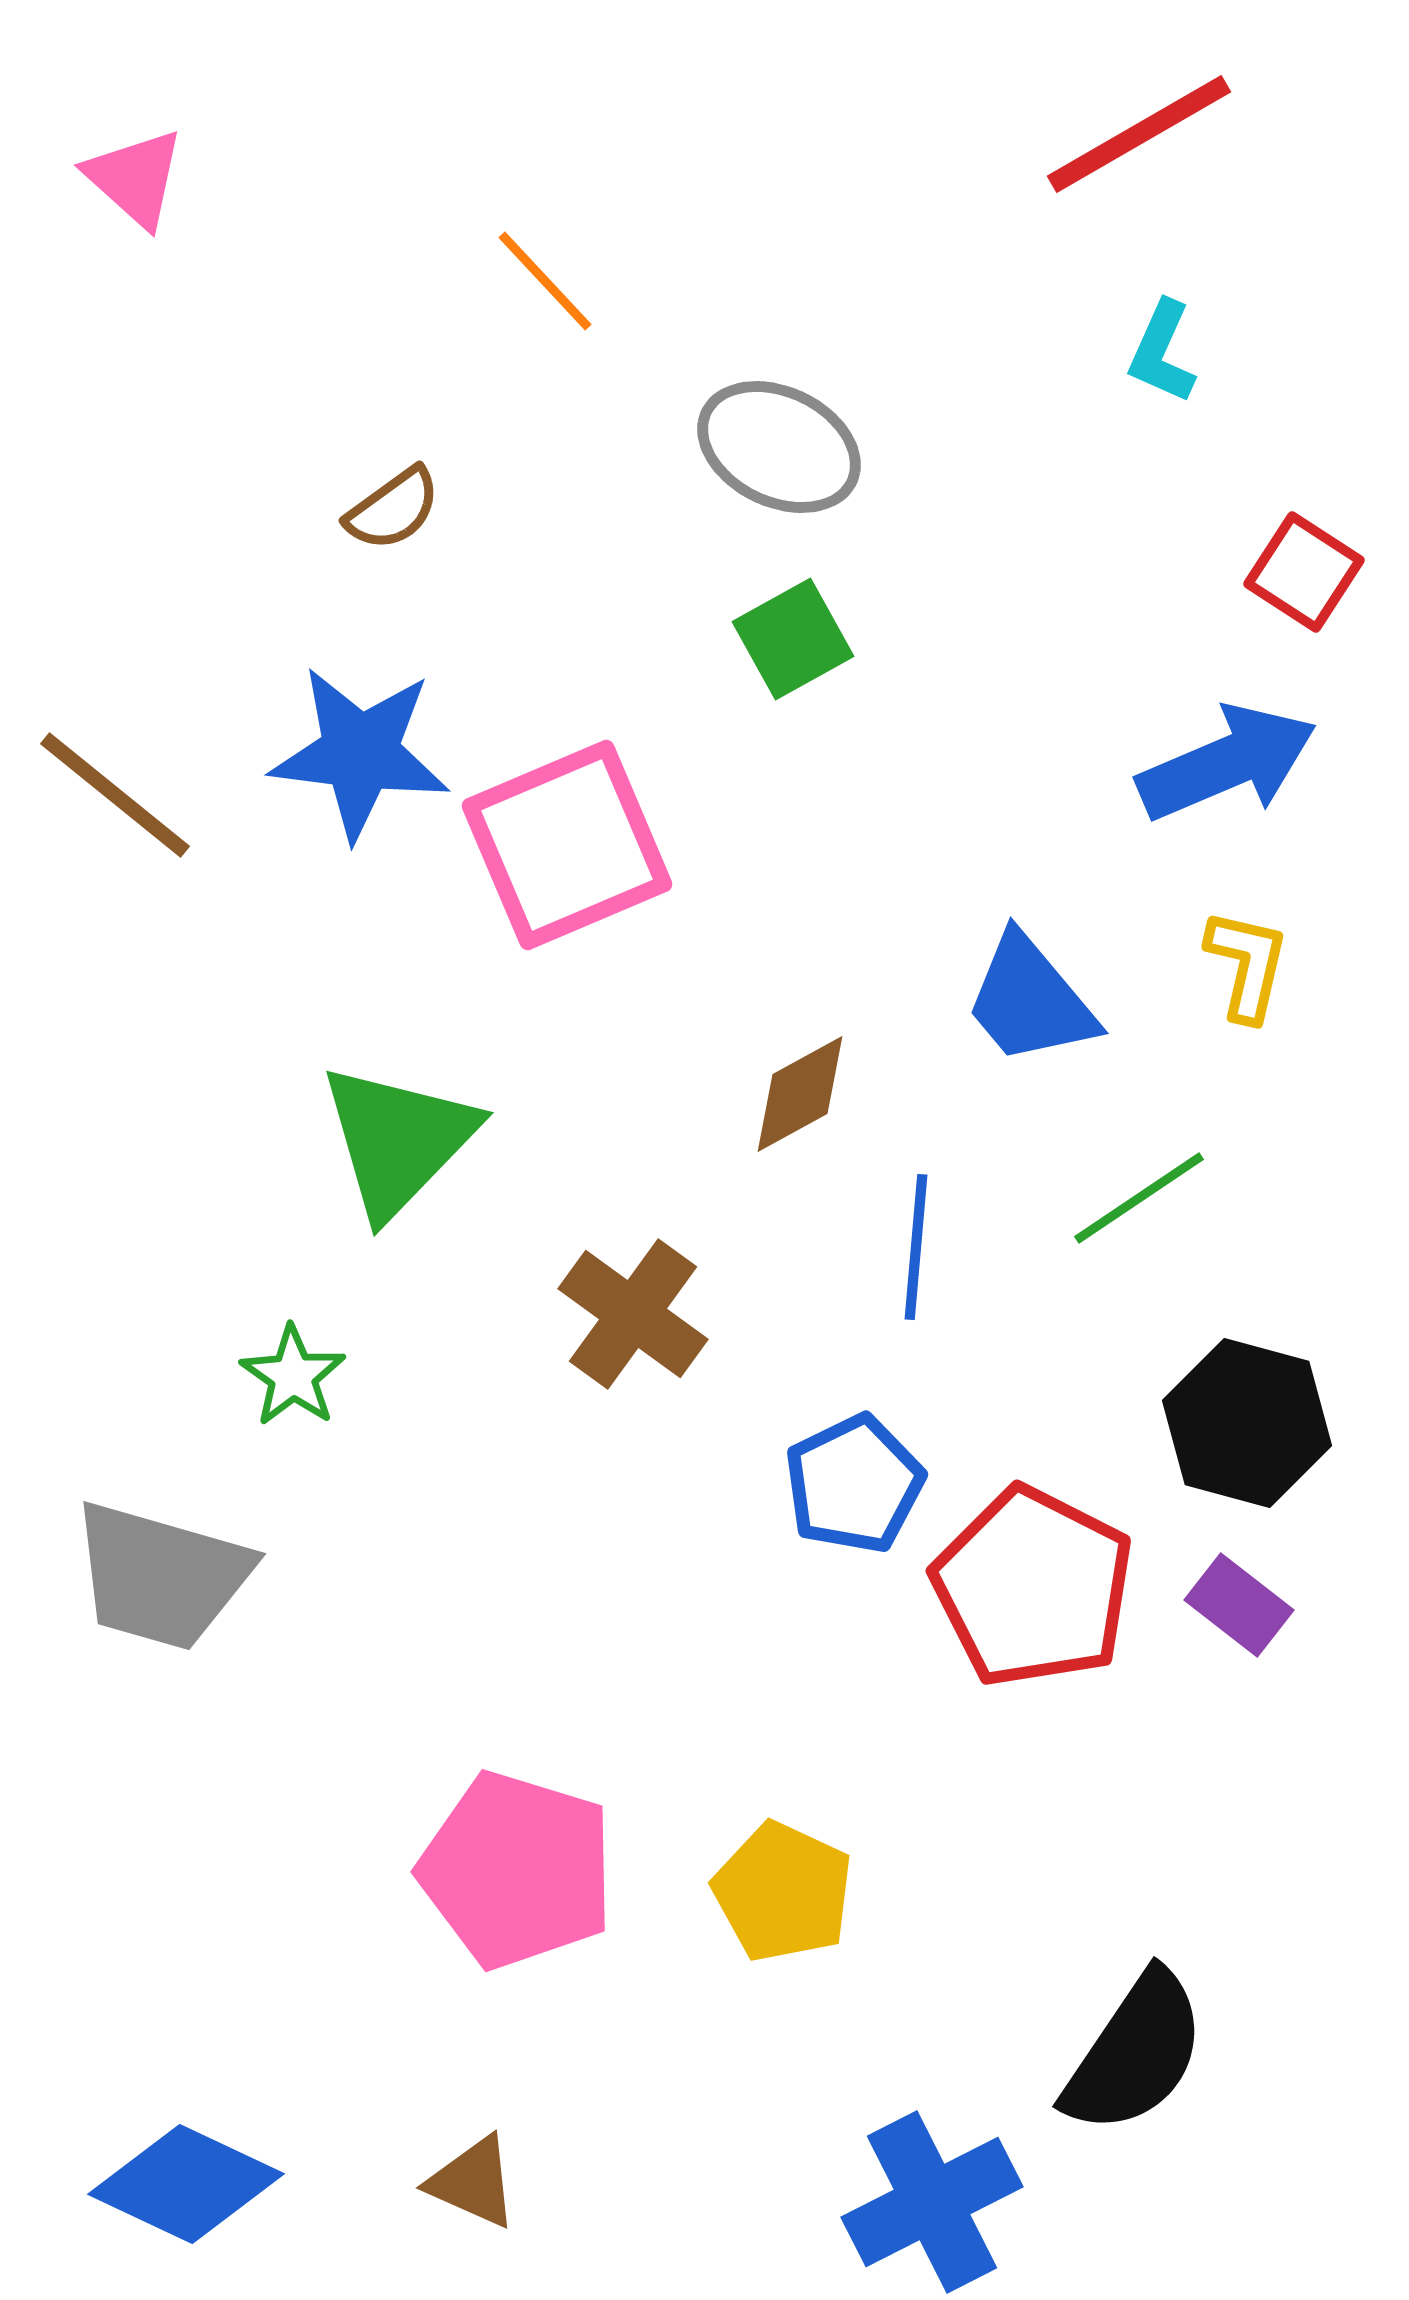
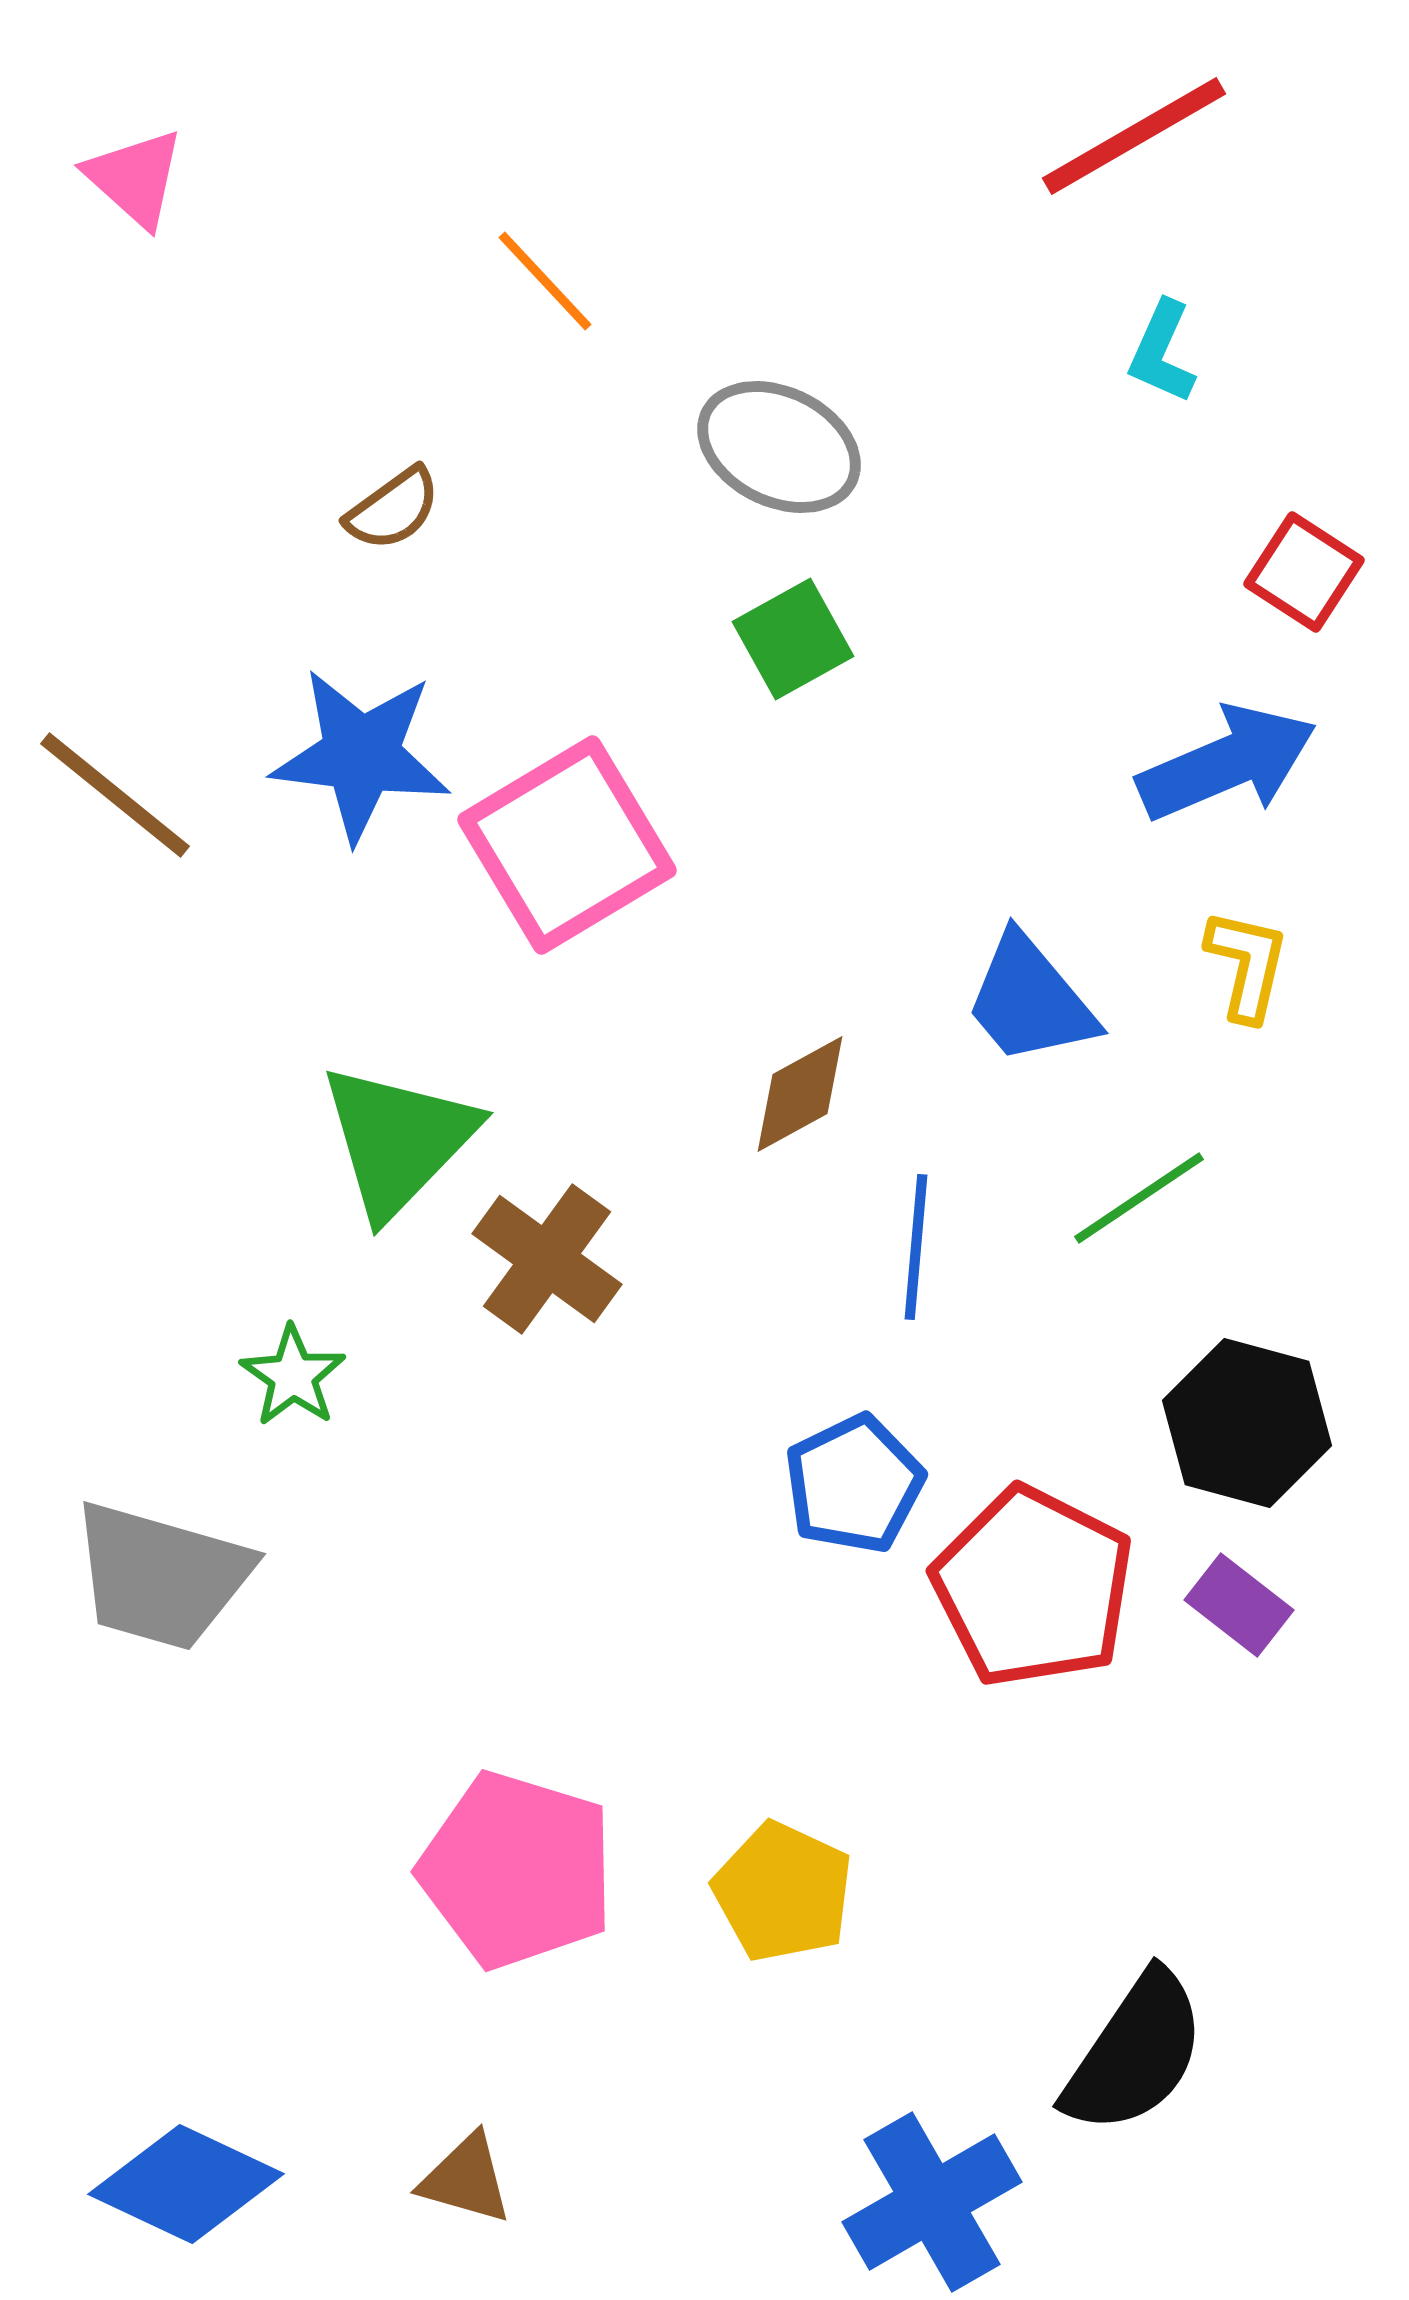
red line: moved 5 px left, 2 px down
blue star: moved 1 px right, 2 px down
pink square: rotated 8 degrees counterclockwise
brown cross: moved 86 px left, 55 px up
brown triangle: moved 7 px left, 3 px up; rotated 8 degrees counterclockwise
blue cross: rotated 3 degrees counterclockwise
